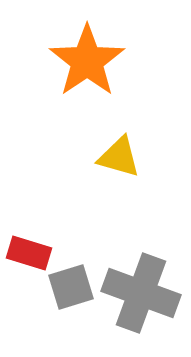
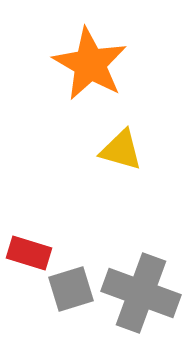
orange star: moved 3 px right, 3 px down; rotated 8 degrees counterclockwise
yellow triangle: moved 2 px right, 7 px up
gray square: moved 2 px down
